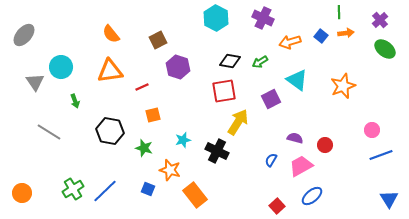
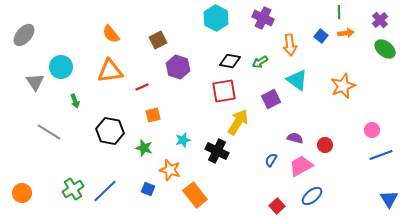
orange arrow at (290, 42): moved 3 px down; rotated 80 degrees counterclockwise
